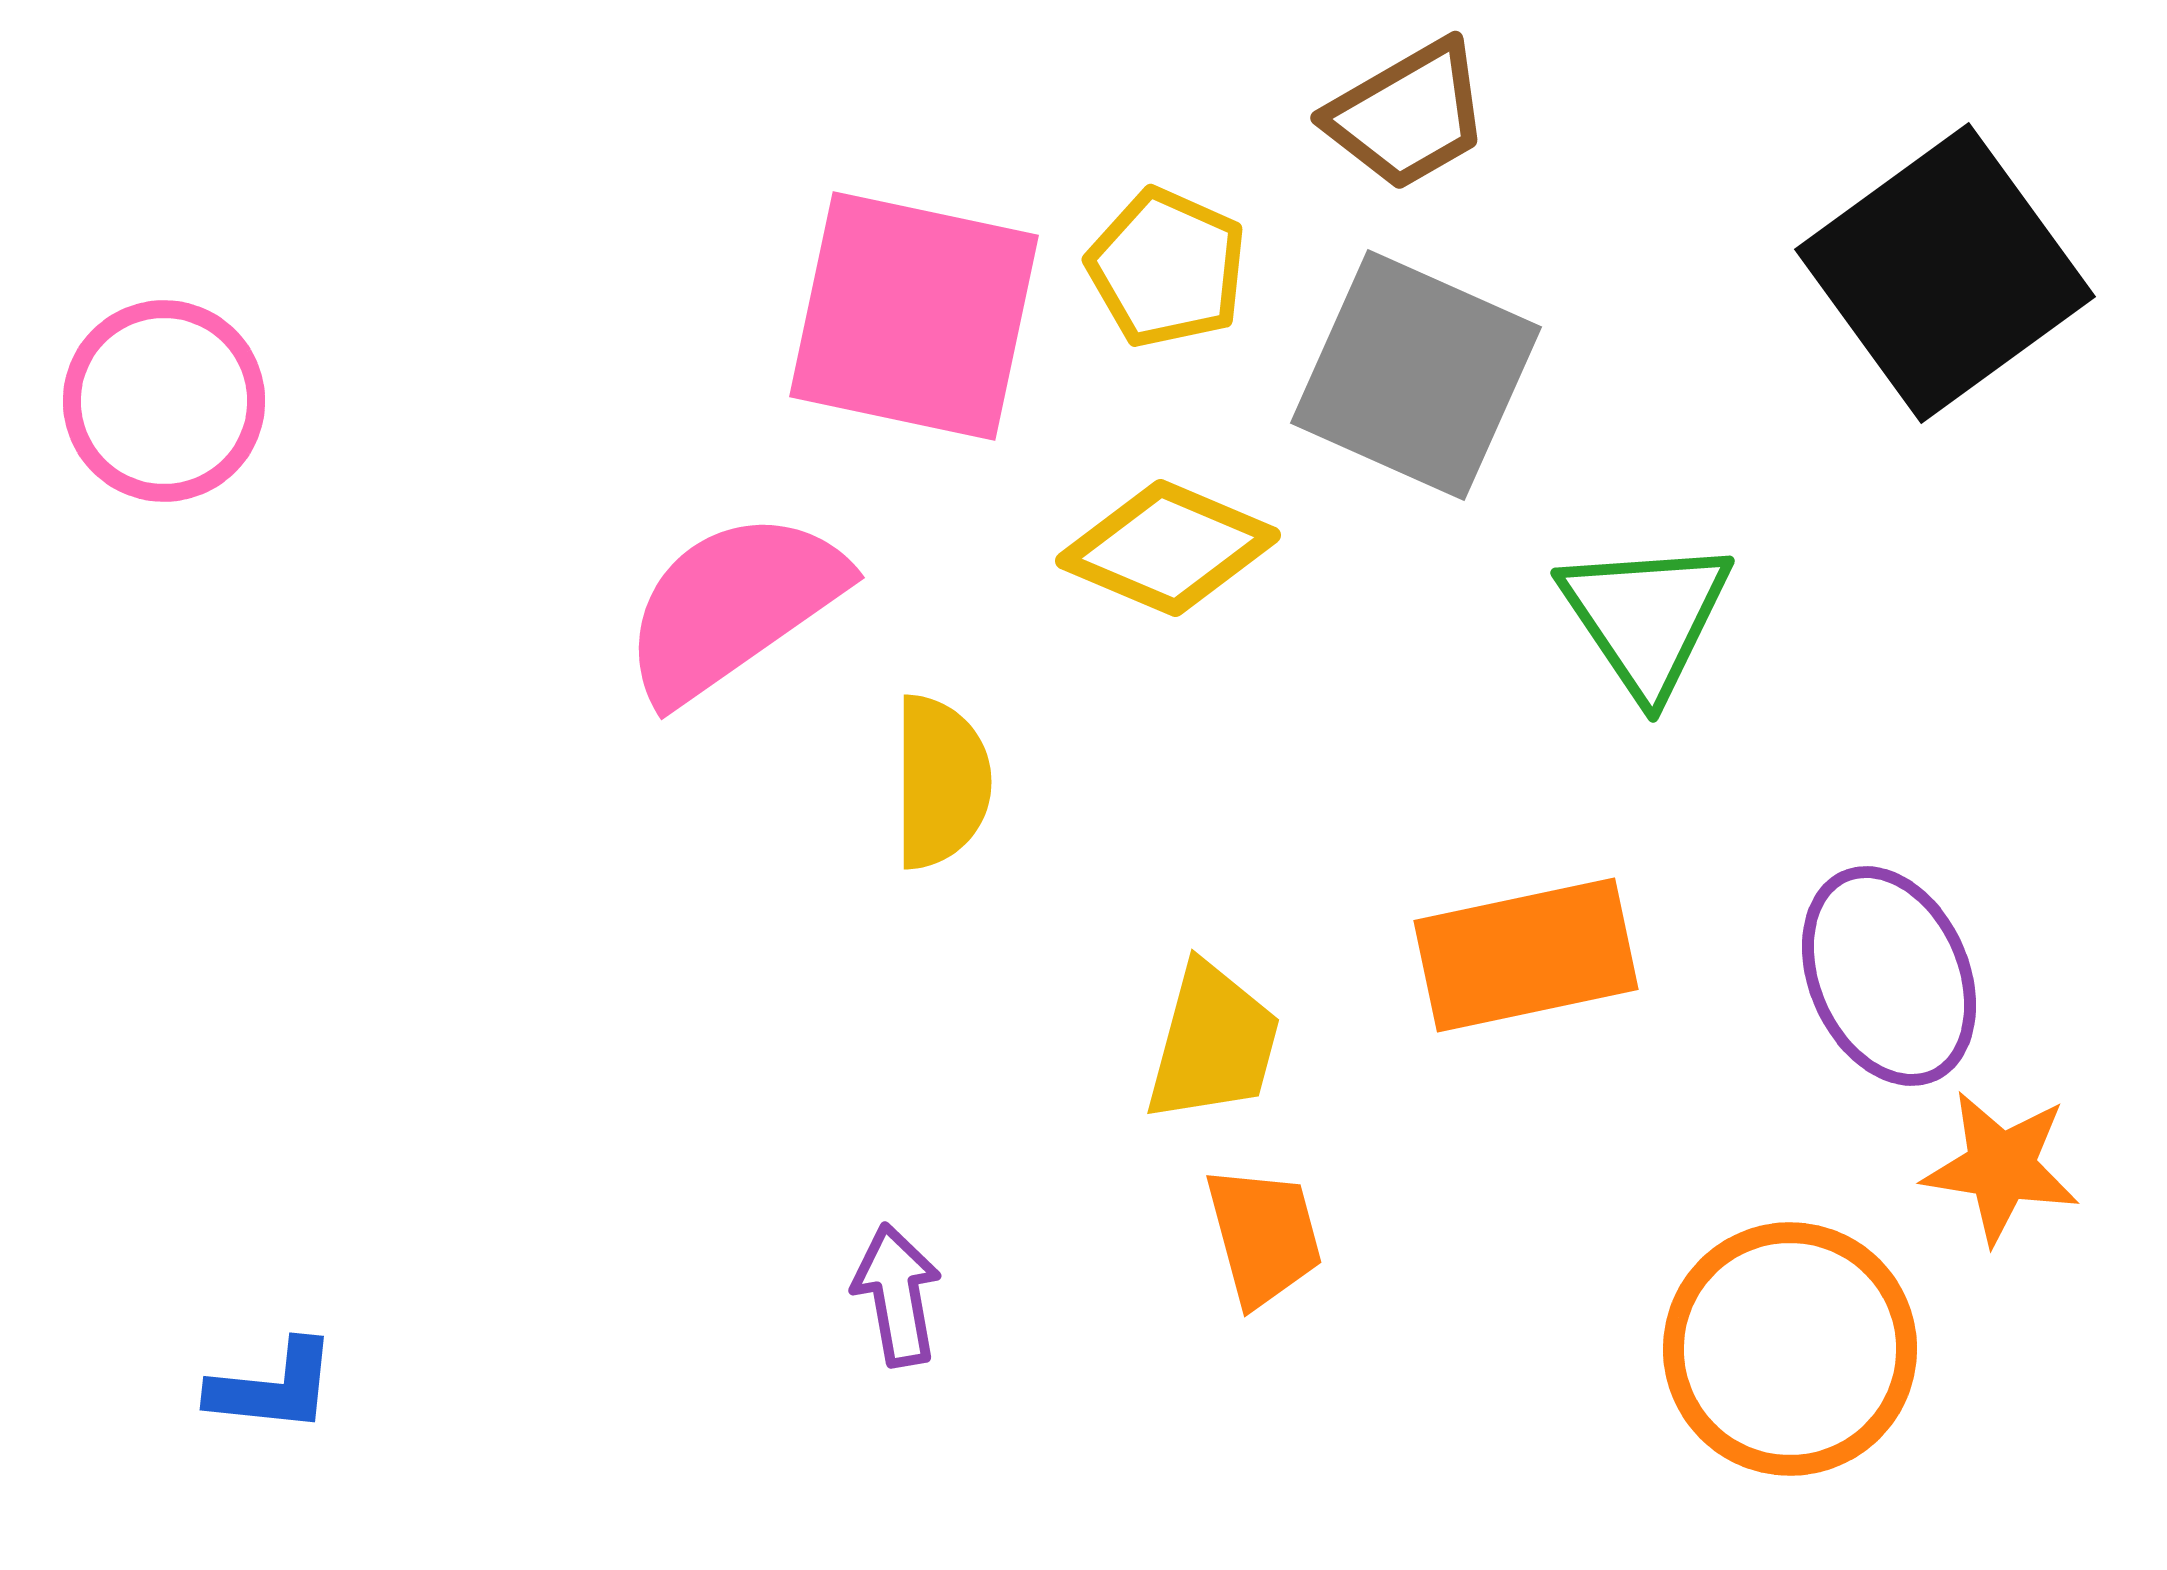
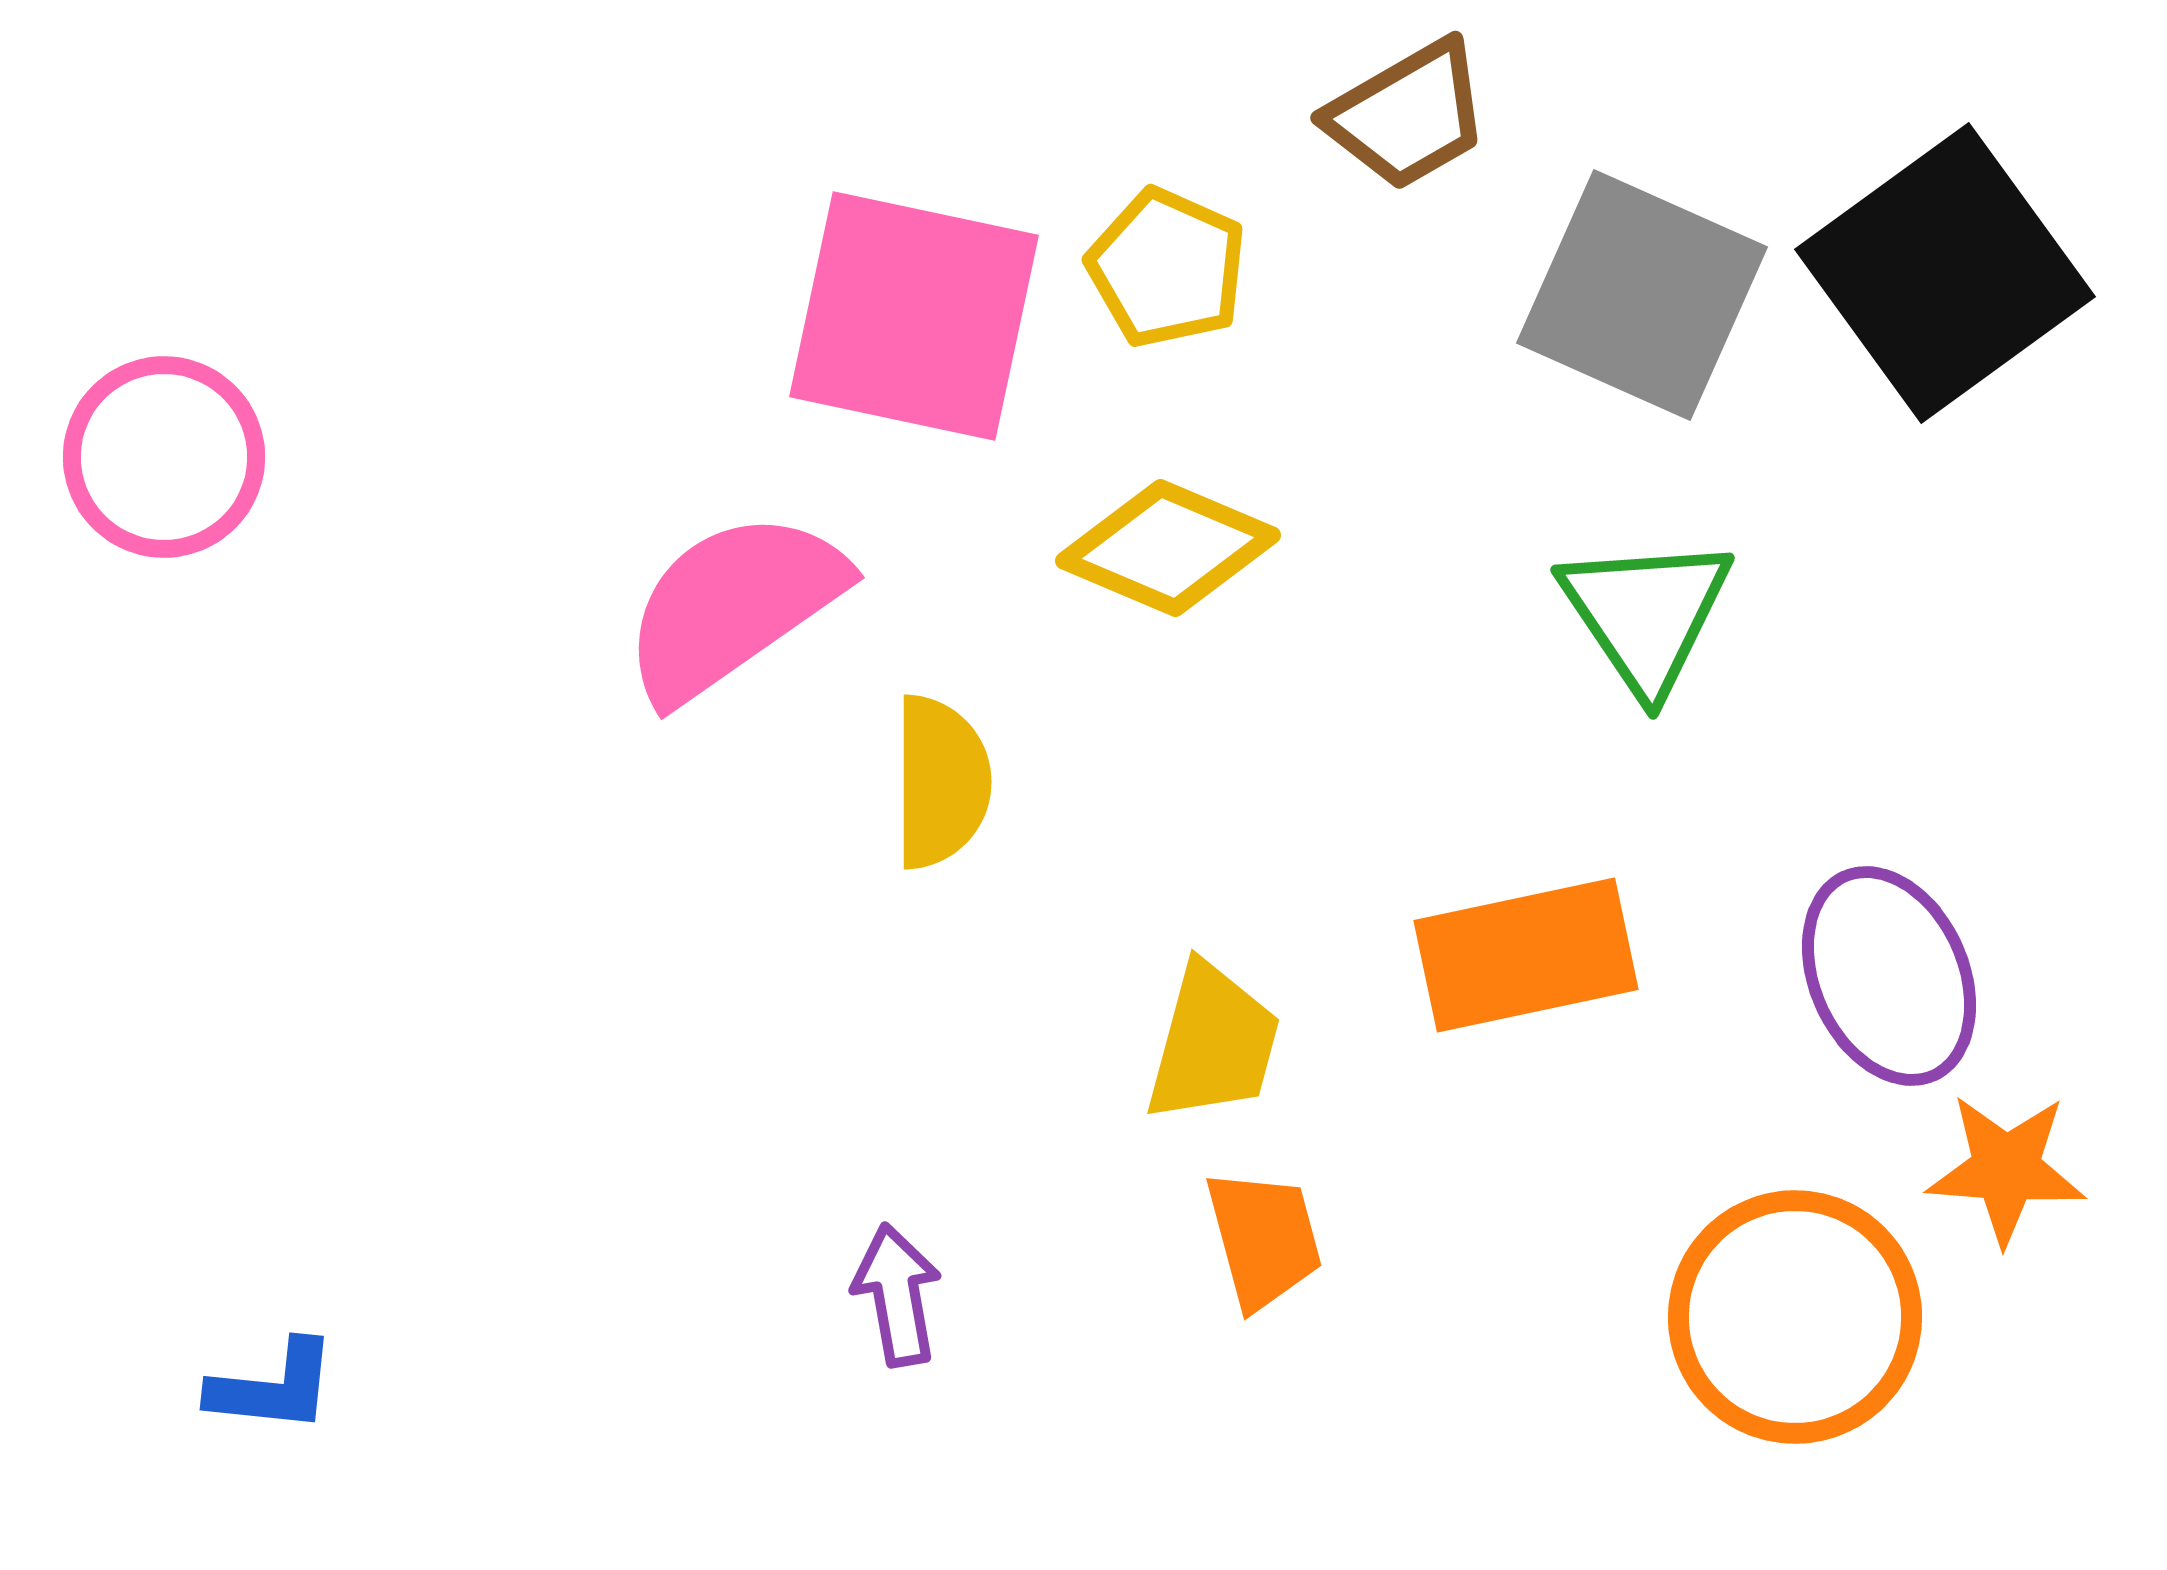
gray square: moved 226 px right, 80 px up
pink circle: moved 56 px down
green triangle: moved 3 px up
orange star: moved 5 px right, 2 px down; rotated 5 degrees counterclockwise
orange trapezoid: moved 3 px down
orange circle: moved 5 px right, 32 px up
